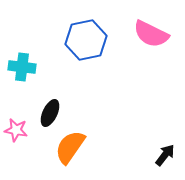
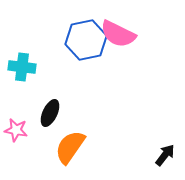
pink semicircle: moved 33 px left
